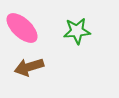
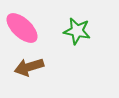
green star: rotated 16 degrees clockwise
